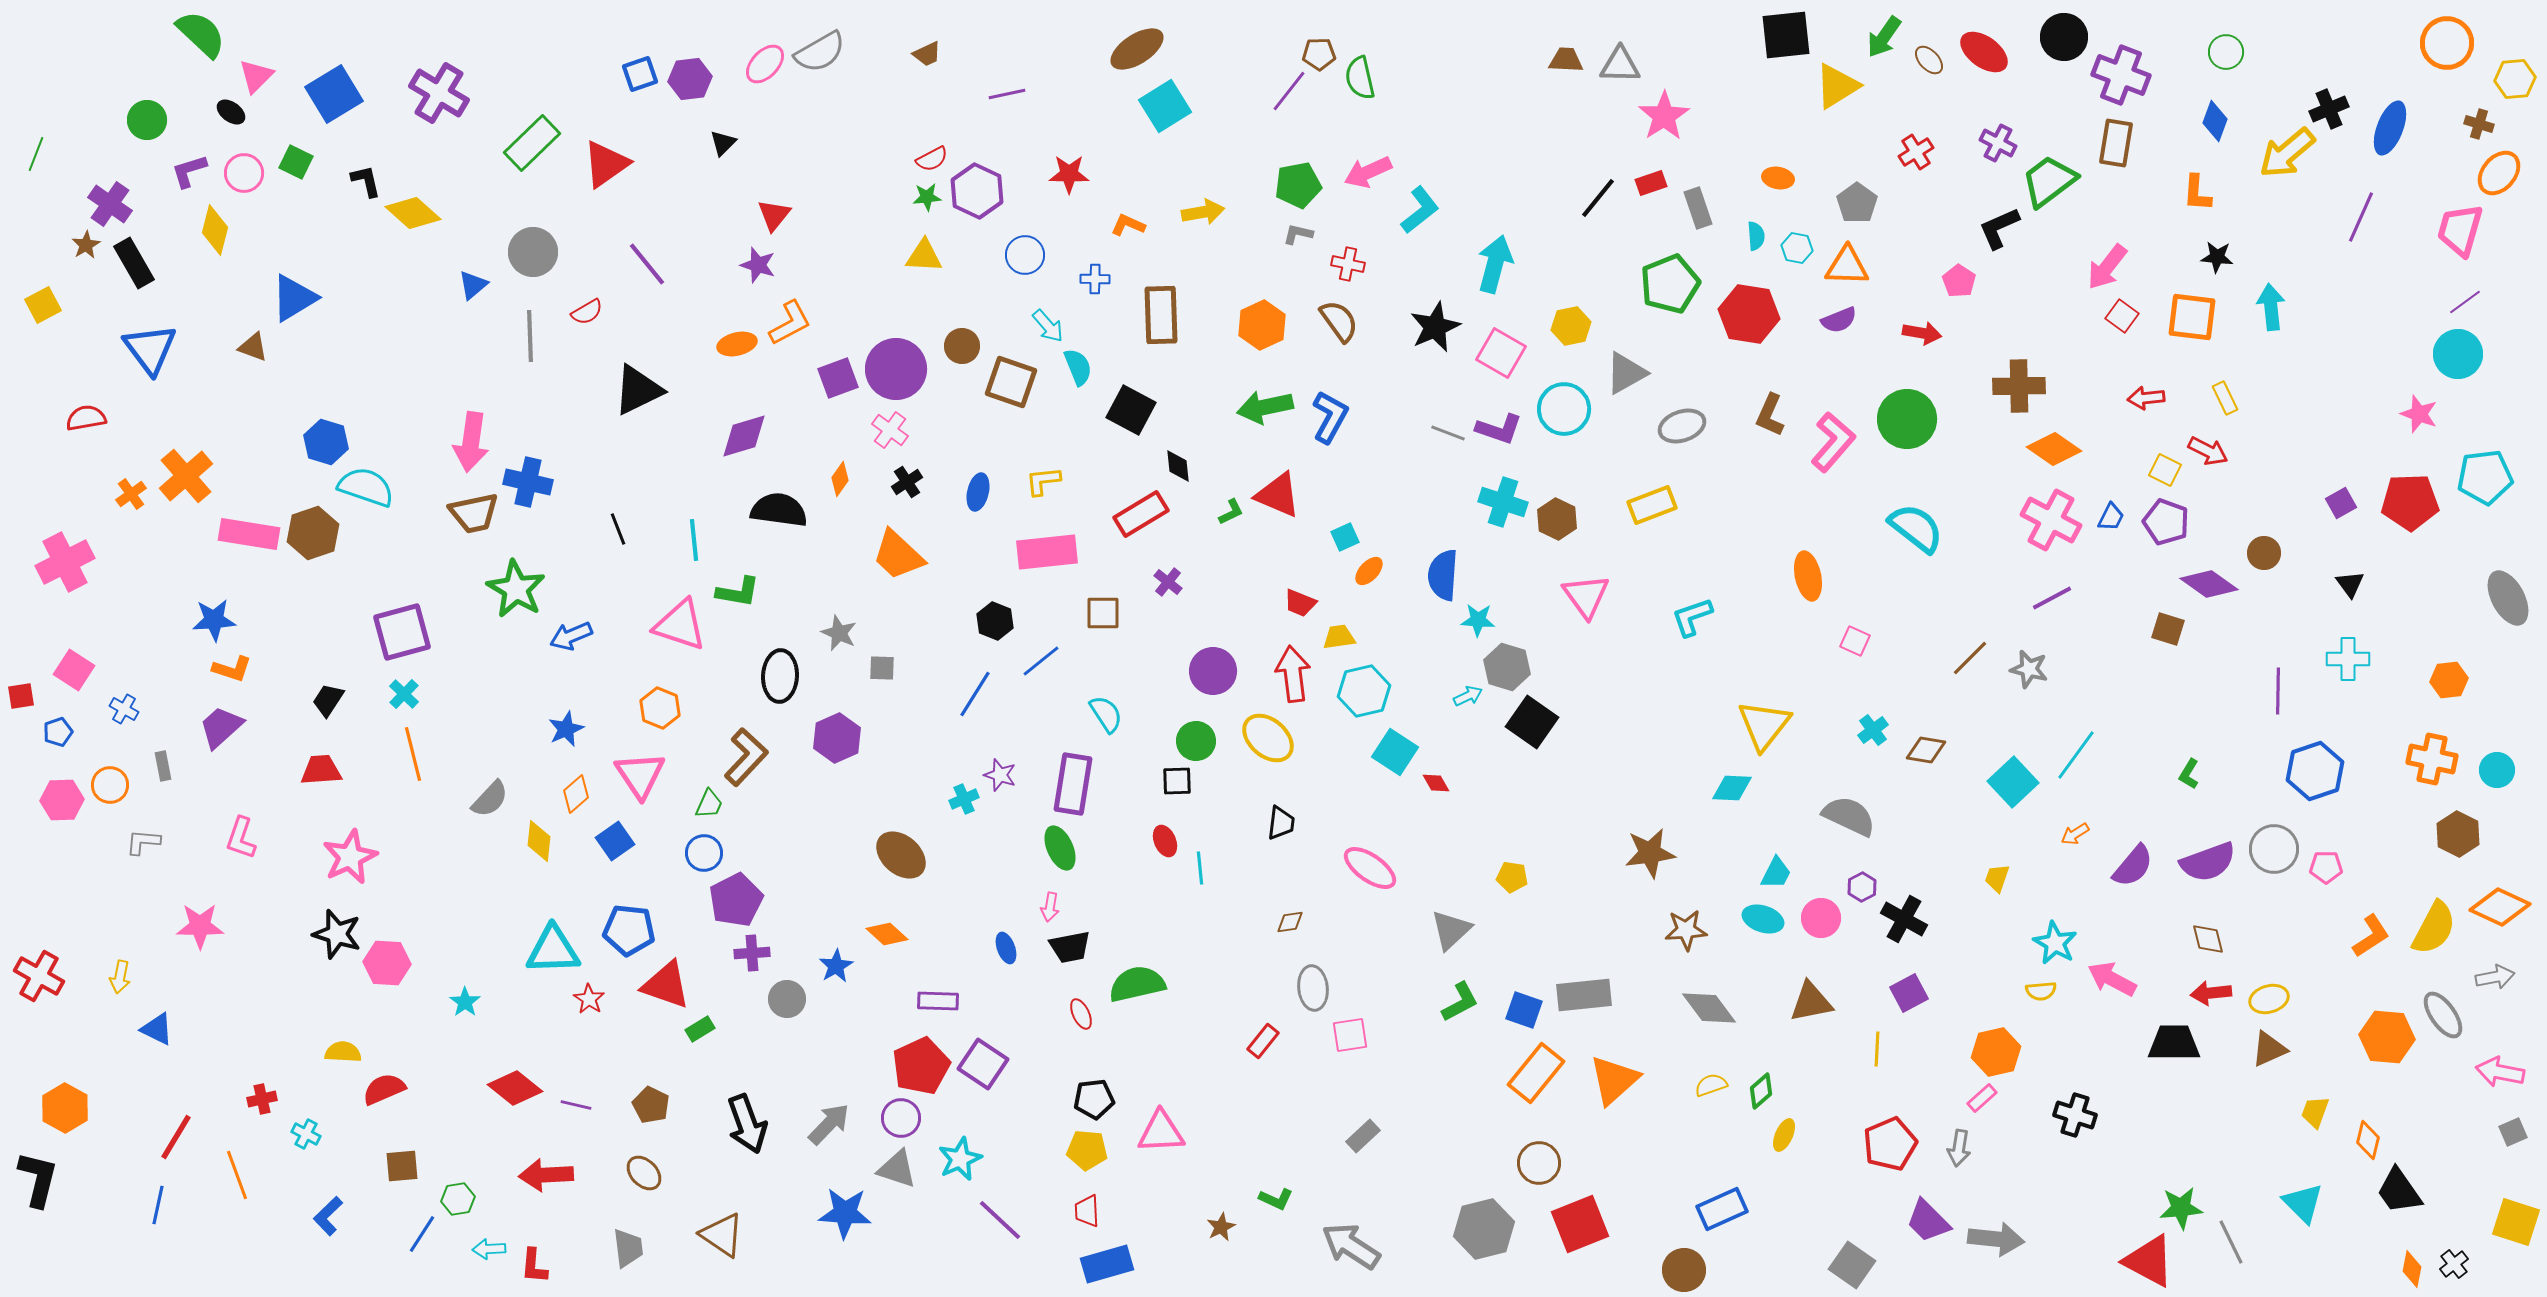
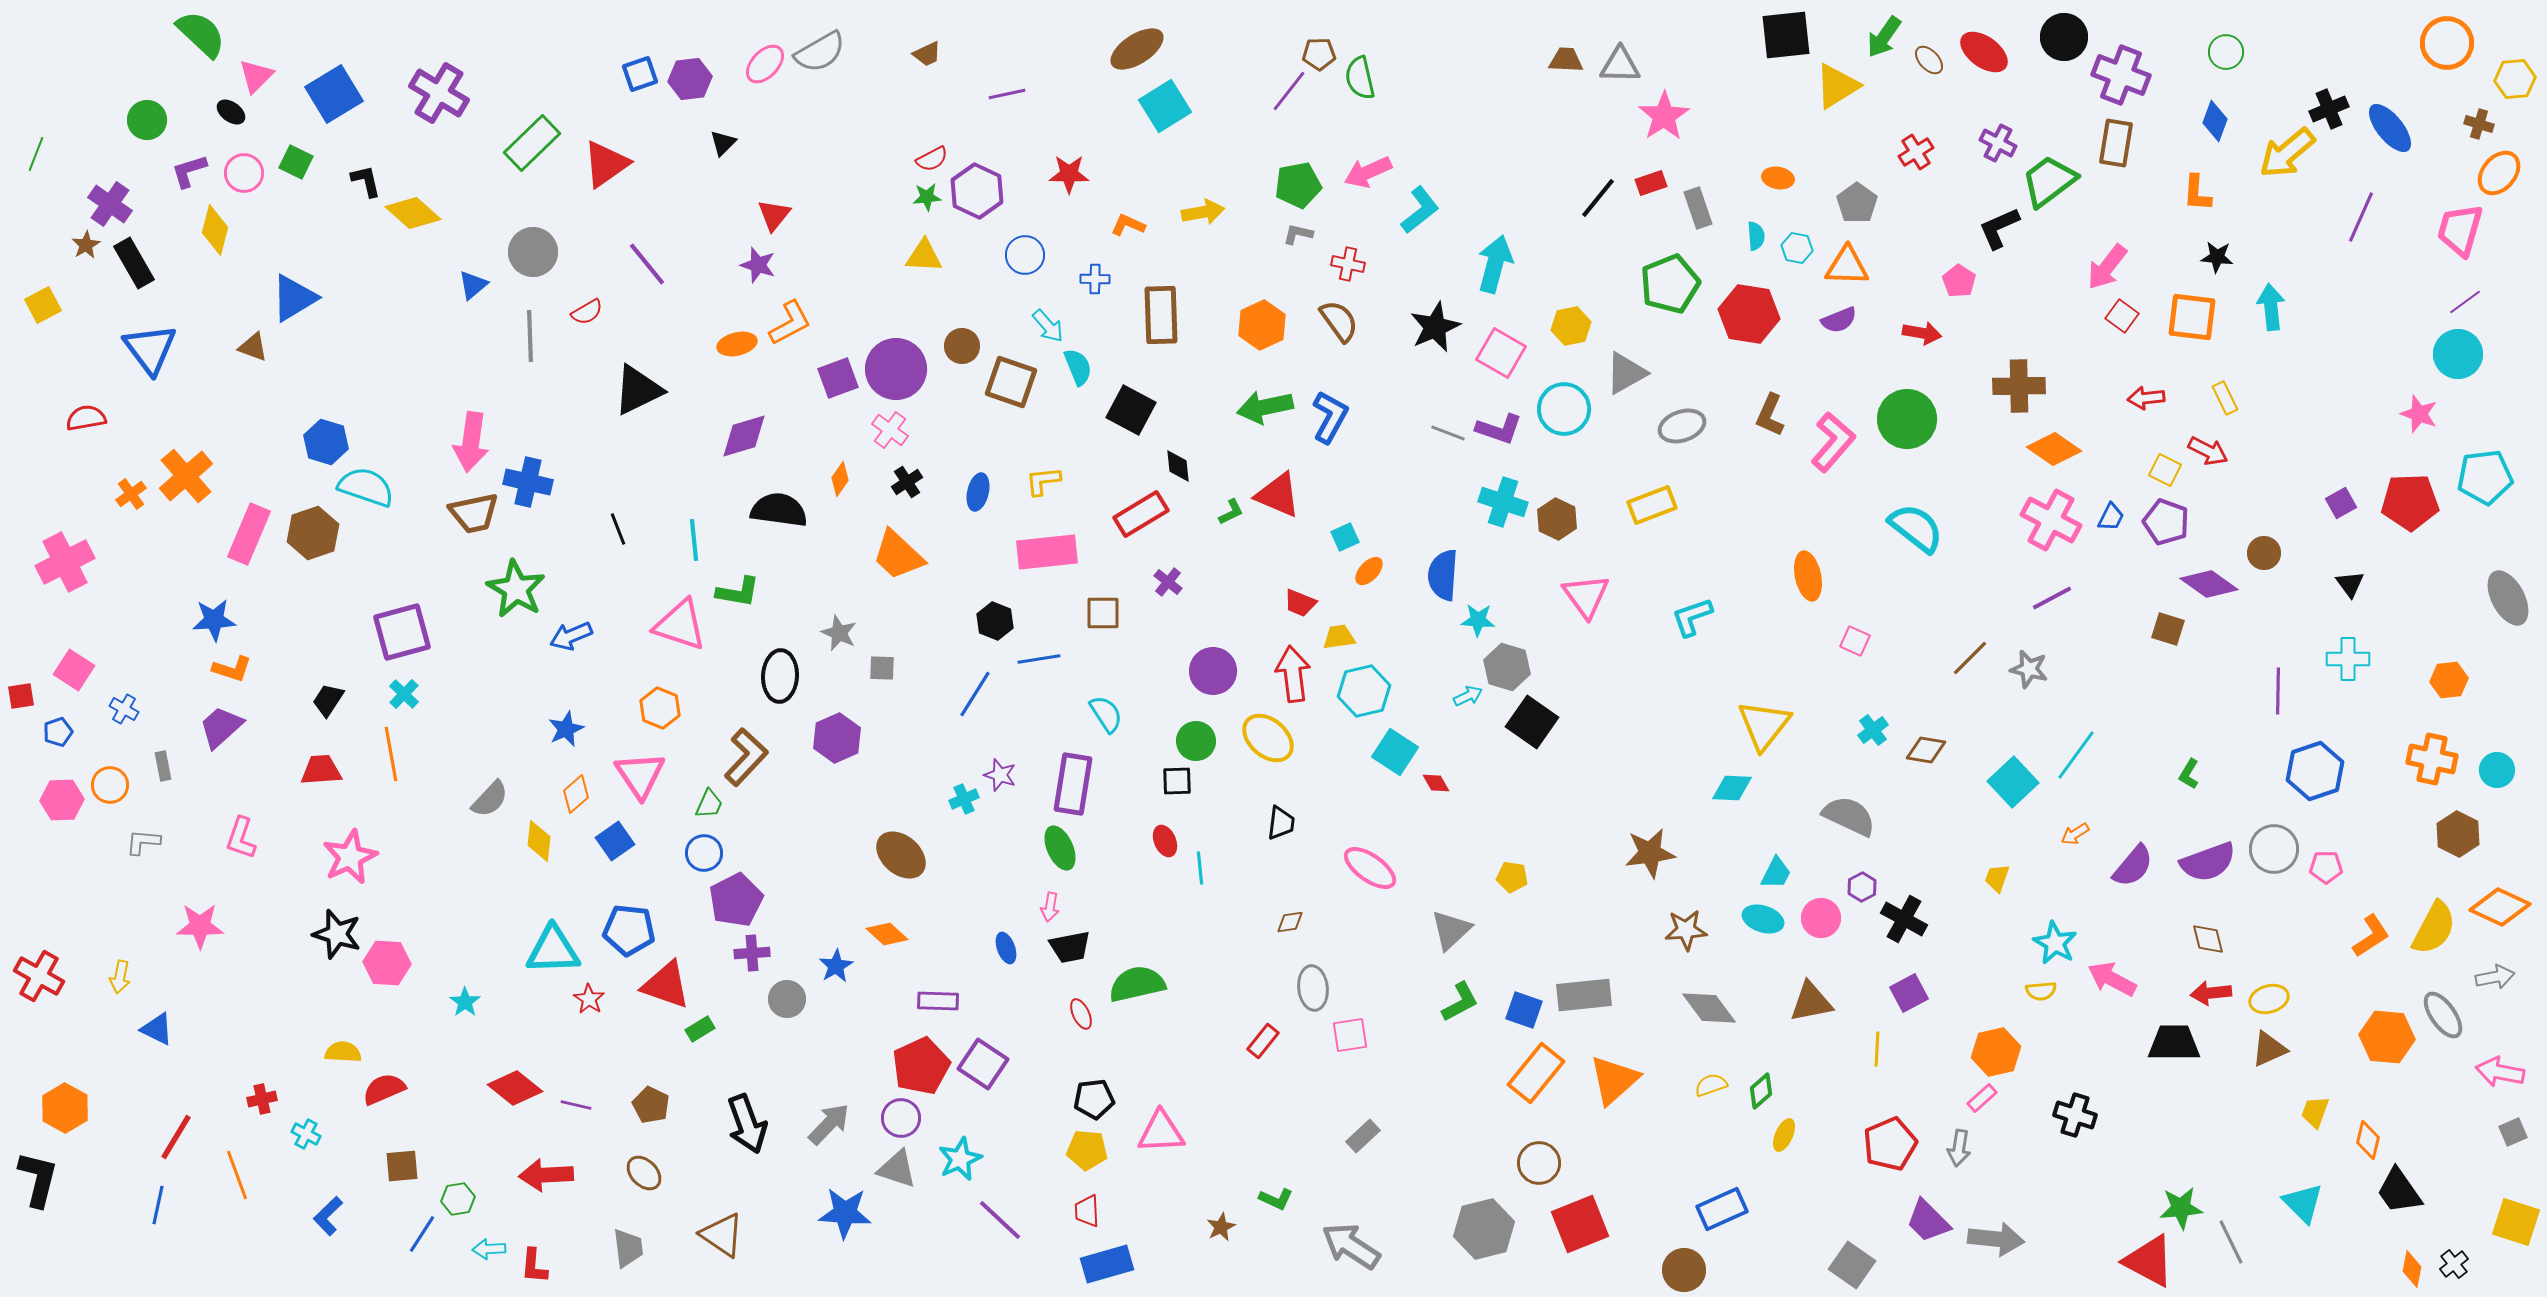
blue ellipse at (2390, 128): rotated 60 degrees counterclockwise
pink rectangle at (249, 534): rotated 76 degrees counterclockwise
blue line at (1041, 661): moved 2 px left, 2 px up; rotated 30 degrees clockwise
orange line at (413, 754): moved 22 px left; rotated 4 degrees clockwise
